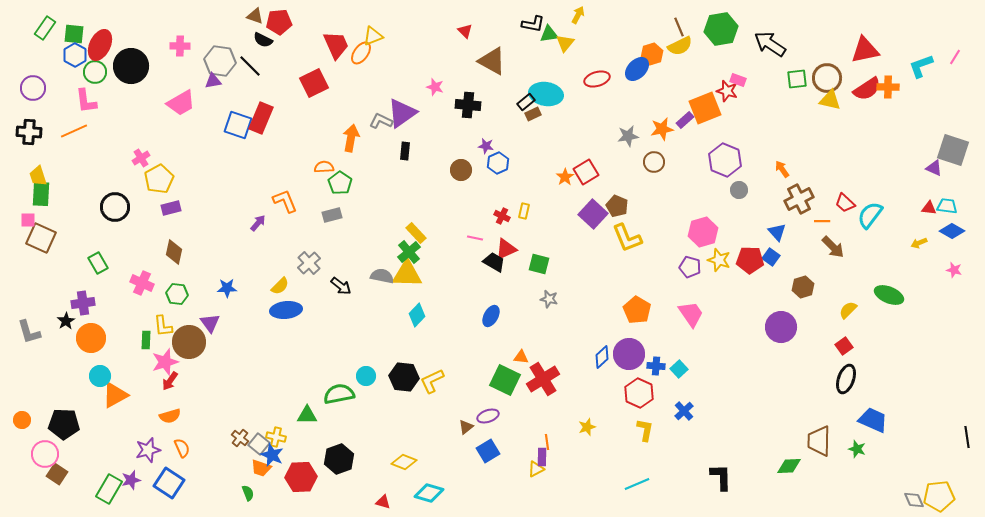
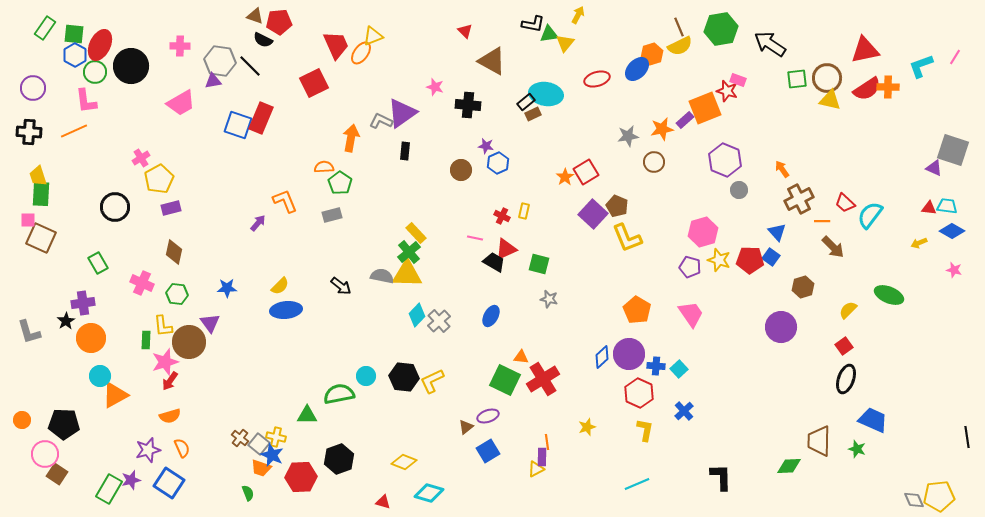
gray cross at (309, 263): moved 130 px right, 58 px down
